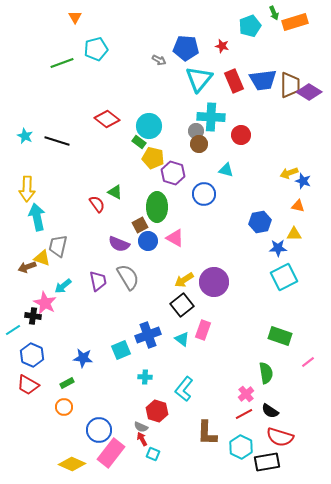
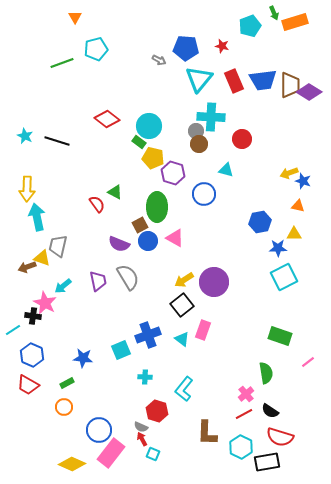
red circle at (241, 135): moved 1 px right, 4 px down
